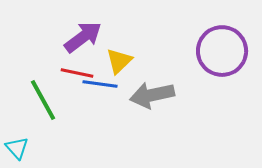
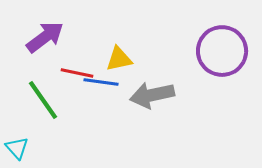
purple arrow: moved 38 px left
yellow triangle: moved 2 px up; rotated 32 degrees clockwise
blue line: moved 1 px right, 2 px up
green line: rotated 6 degrees counterclockwise
